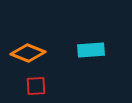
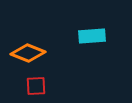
cyan rectangle: moved 1 px right, 14 px up
